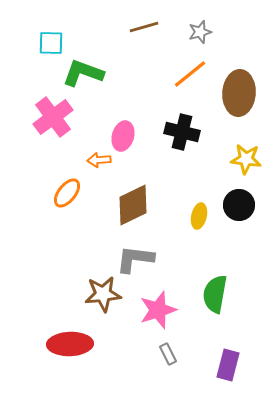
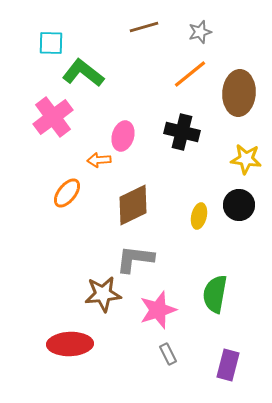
green L-shape: rotated 18 degrees clockwise
